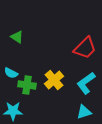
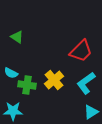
red trapezoid: moved 4 px left, 3 px down
cyan triangle: moved 7 px right; rotated 14 degrees counterclockwise
